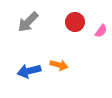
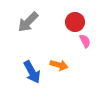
pink semicircle: moved 16 px left, 10 px down; rotated 64 degrees counterclockwise
blue arrow: moved 3 px right, 1 px down; rotated 105 degrees counterclockwise
